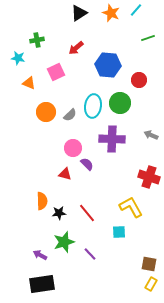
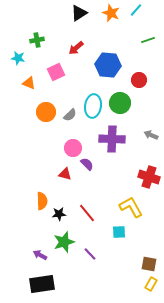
green line: moved 2 px down
black star: moved 1 px down
